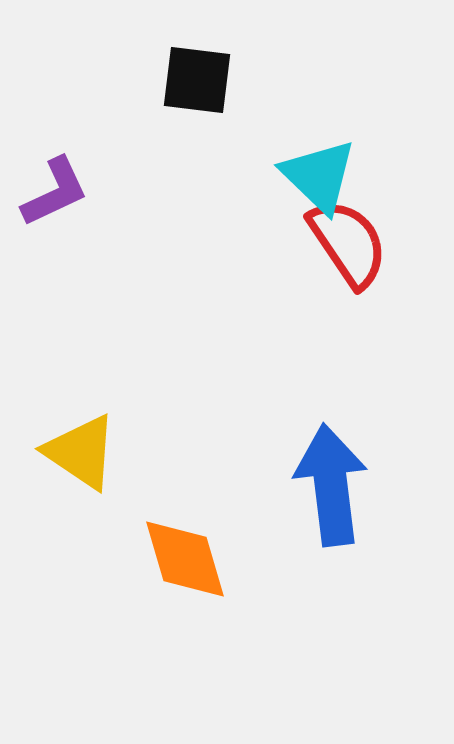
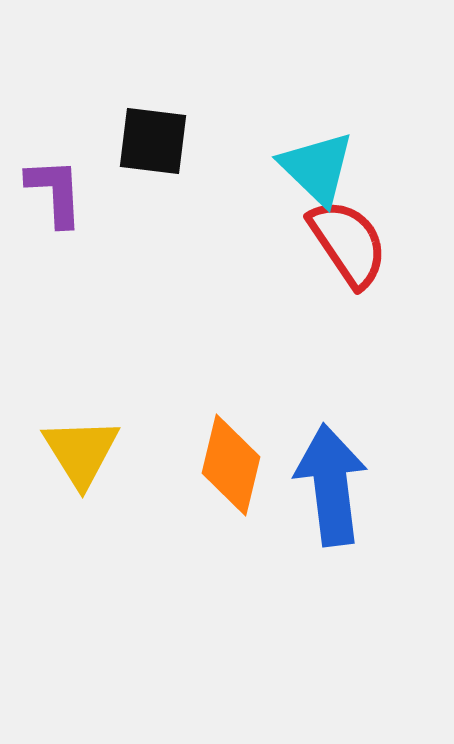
black square: moved 44 px left, 61 px down
cyan triangle: moved 2 px left, 8 px up
purple L-shape: rotated 68 degrees counterclockwise
yellow triangle: rotated 24 degrees clockwise
orange diamond: moved 46 px right, 94 px up; rotated 30 degrees clockwise
